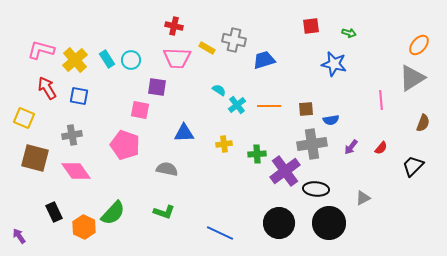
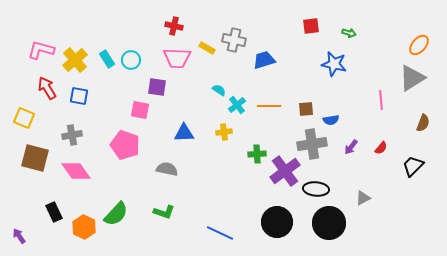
yellow cross at (224, 144): moved 12 px up
green semicircle at (113, 213): moved 3 px right, 1 px down
black circle at (279, 223): moved 2 px left, 1 px up
